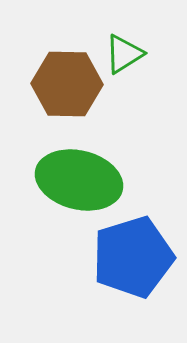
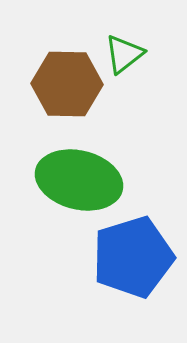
green triangle: rotated 6 degrees counterclockwise
